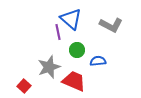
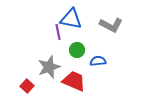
blue triangle: rotated 30 degrees counterclockwise
red square: moved 3 px right
